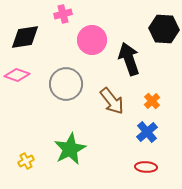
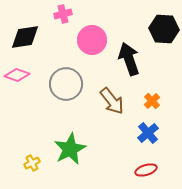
blue cross: moved 1 px right, 1 px down
yellow cross: moved 6 px right, 2 px down
red ellipse: moved 3 px down; rotated 20 degrees counterclockwise
